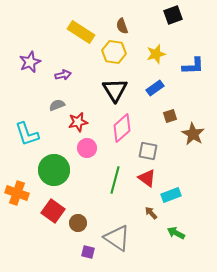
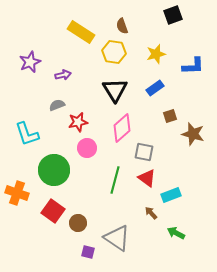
brown star: rotated 15 degrees counterclockwise
gray square: moved 4 px left, 1 px down
